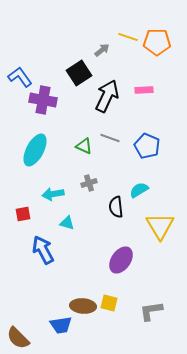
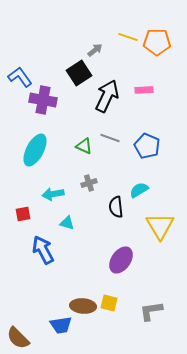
gray arrow: moved 7 px left
